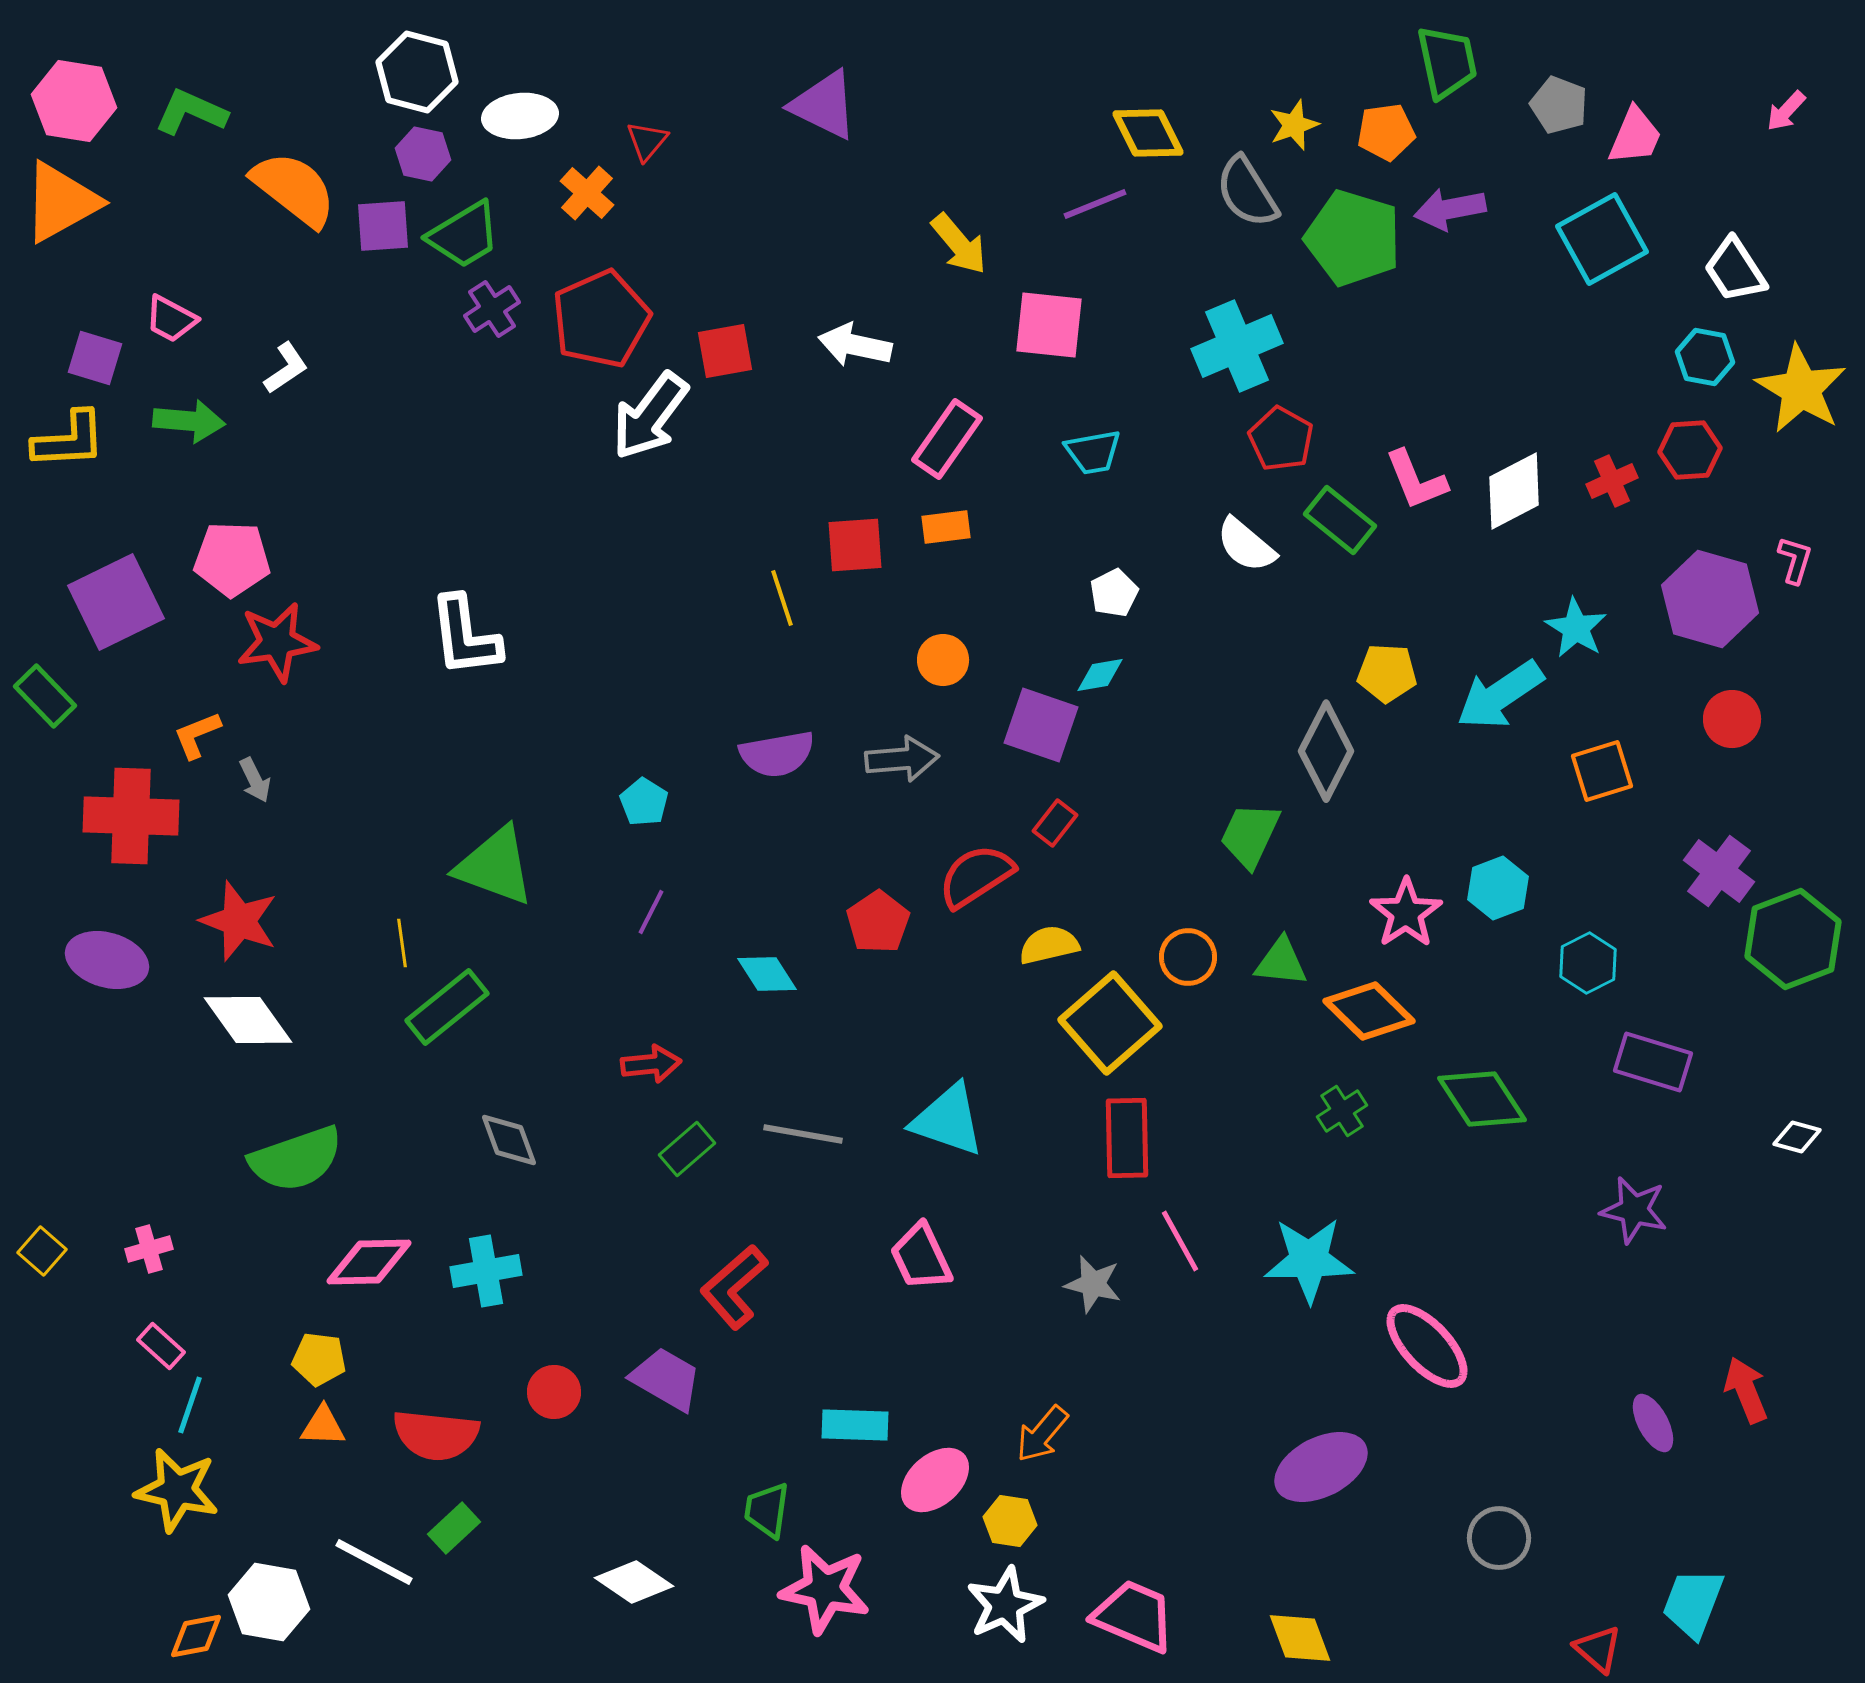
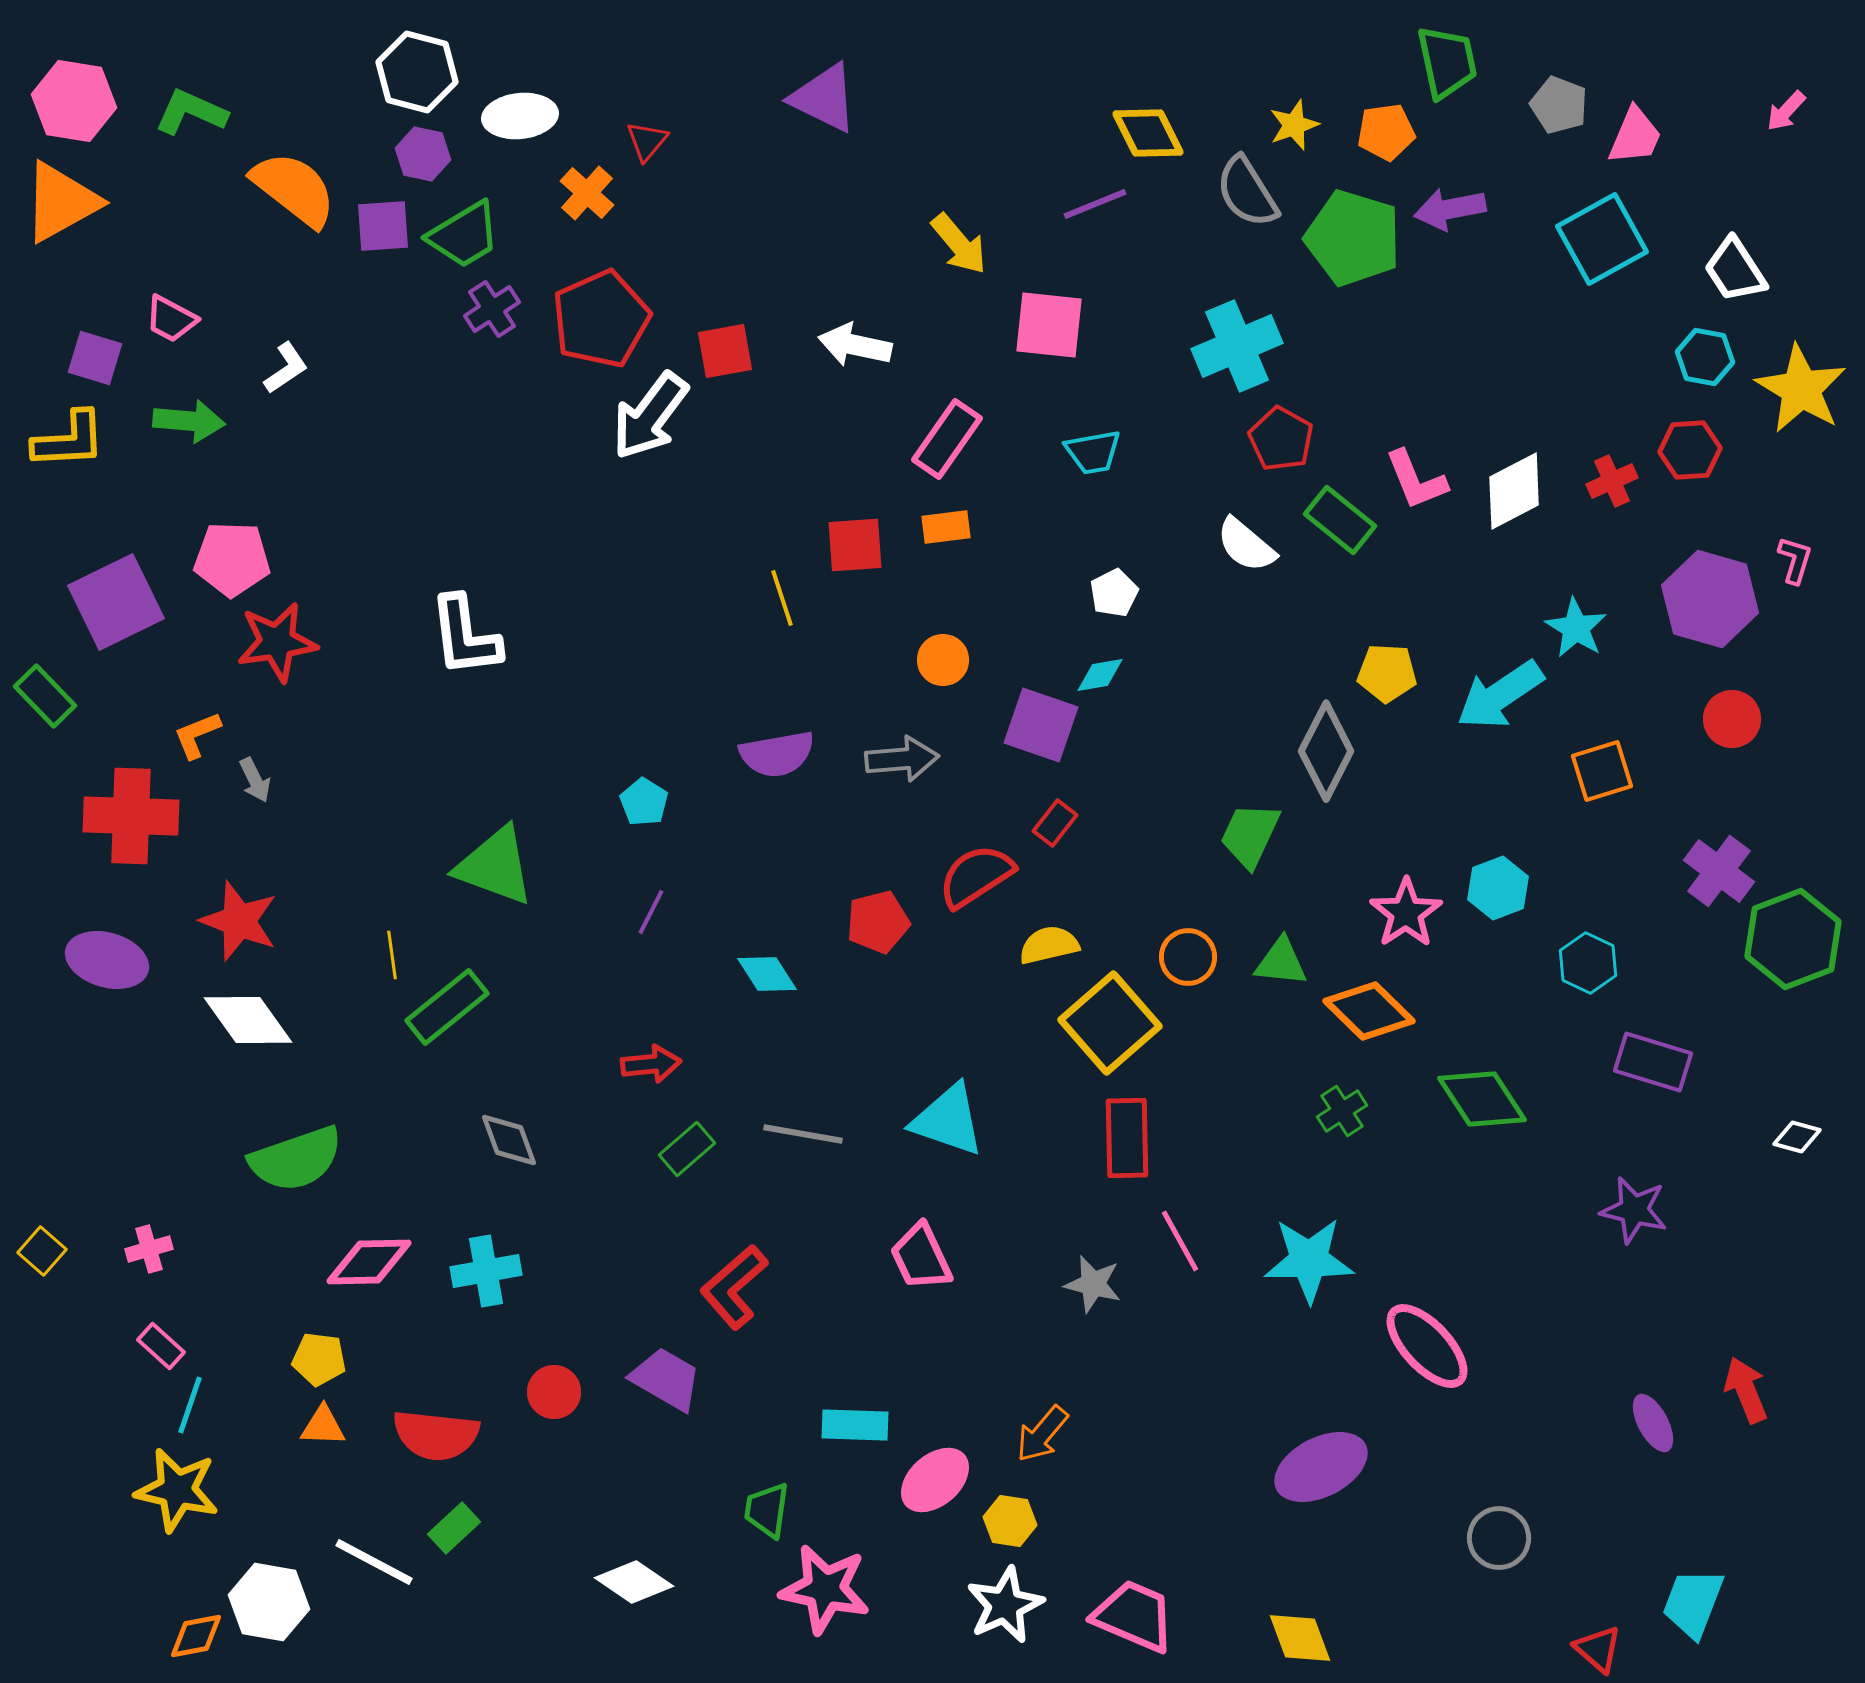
purple triangle at (824, 105): moved 7 px up
red pentagon at (878, 922): rotated 20 degrees clockwise
yellow line at (402, 943): moved 10 px left, 12 px down
cyan hexagon at (1588, 963): rotated 8 degrees counterclockwise
